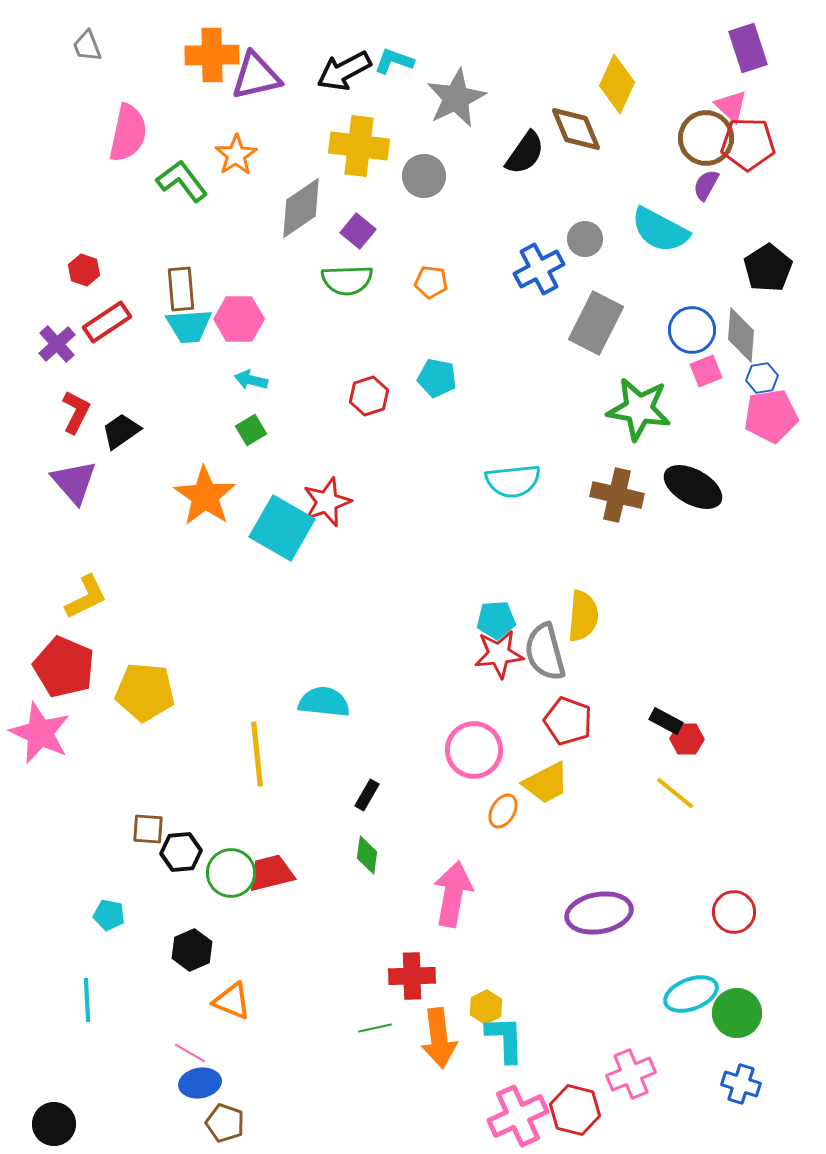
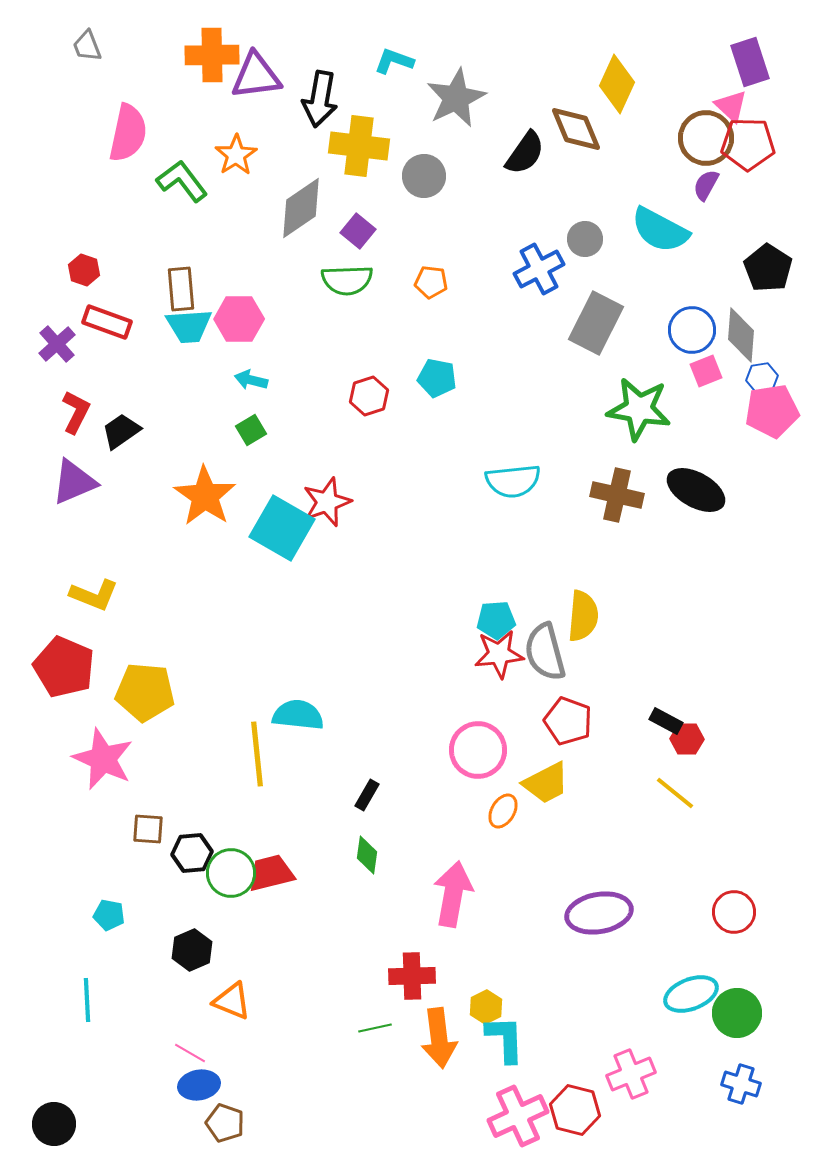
purple rectangle at (748, 48): moved 2 px right, 14 px down
black arrow at (344, 71): moved 24 px left, 28 px down; rotated 52 degrees counterclockwise
purple triangle at (256, 76): rotated 6 degrees clockwise
black pentagon at (768, 268): rotated 6 degrees counterclockwise
red rectangle at (107, 322): rotated 54 degrees clockwise
pink pentagon at (771, 416): moved 1 px right, 5 px up
purple triangle at (74, 482): rotated 48 degrees clockwise
black ellipse at (693, 487): moved 3 px right, 3 px down
yellow L-shape at (86, 597): moved 8 px right, 2 px up; rotated 48 degrees clockwise
cyan semicircle at (324, 702): moved 26 px left, 13 px down
pink star at (40, 733): moved 63 px right, 26 px down
pink circle at (474, 750): moved 4 px right
black hexagon at (181, 852): moved 11 px right, 1 px down
blue ellipse at (200, 1083): moved 1 px left, 2 px down
